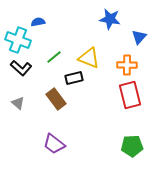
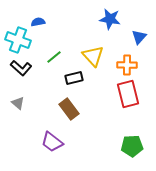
yellow triangle: moved 4 px right, 2 px up; rotated 25 degrees clockwise
red rectangle: moved 2 px left, 1 px up
brown rectangle: moved 13 px right, 10 px down
purple trapezoid: moved 2 px left, 2 px up
